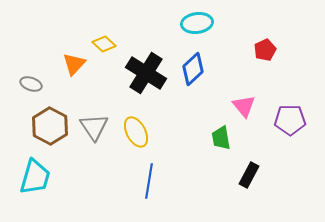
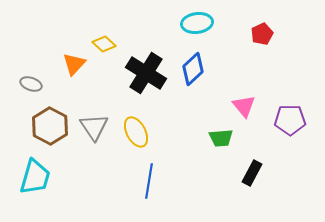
red pentagon: moved 3 px left, 16 px up
green trapezoid: rotated 85 degrees counterclockwise
black rectangle: moved 3 px right, 2 px up
